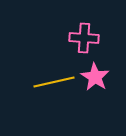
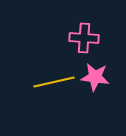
pink star: rotated 24 degrees counterclockwise
